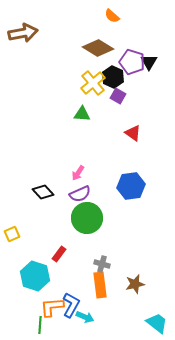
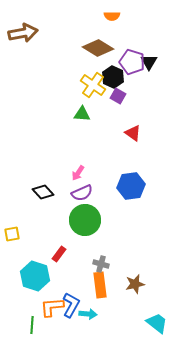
orange semicircle: rotated 42 degrees counterclockwise
yellow cross: moved 2 px down; rotated 15 degrees counterclockwise
purple semicircle: moved 2 px right, 1 px up
green circle: moved 2 px left, 2 px down
yellow square: rotated 14 degrees clockwise
gray cross: moved 1 px left
cyan arrow: moved 3 px right, 3 px up; rotated 18 degrees counterclockwise
green line: moved 8 px left
